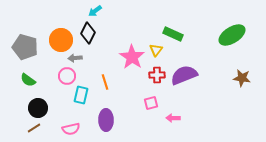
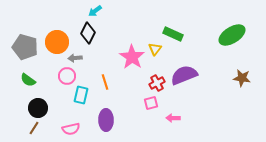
orange circle: moved 4 px left, 2 px down
yellow triangle: moved 1 px left, 1 px up
red cross: moved 8 px down; rotated 28 degrees counterclockwise
brown line: rotated 24 degrees counterclockwise
